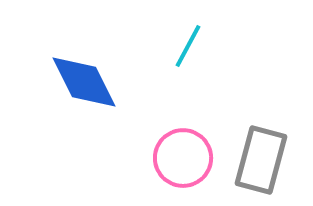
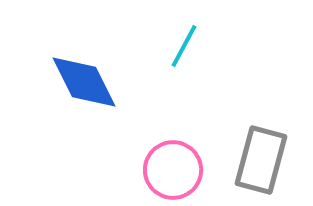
cyan line: moved 4 px left
pink circle: moved 10 px left, 12 px down
